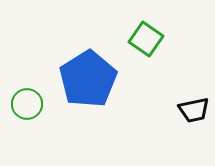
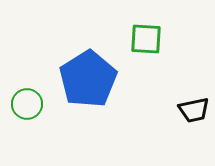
green square: rotated 32 degrees counterclockwise
